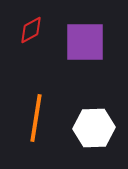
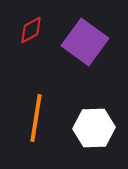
purple square: rotated 36 degrees clockwise
